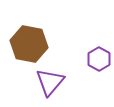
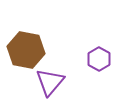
brown hexagon: moved 3 px left, 6 px down
